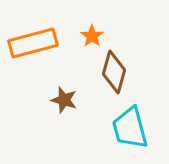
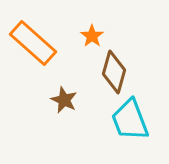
orange rectangle: rotated 57 degrees clockwise
brown star: rotated 8 degrees clockwise
cyan trapezoid: moved 8 px up; rotated 6 degrees counterclockwise
